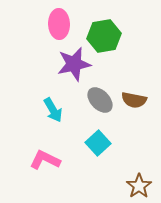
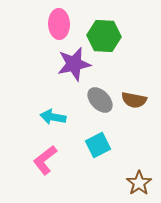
green hexagon: rotated 12 degrees clockwise
cyan arrow: moved 7 px down; rotated 130 degrees clockwise
cyan square: moved 2 px down; rotated 15 degrees clockwise
pink L-shape: rotated 64 degrees counterclockwise
brown star: moved 3 px up
